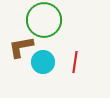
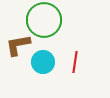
brown L-shape: moved 3 px left, 2 px up
